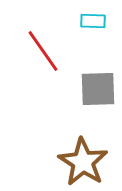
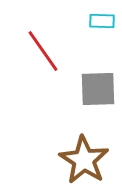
cyan rectangle: moved 9 px right
brown star: moved 1 px right, 2 px up
